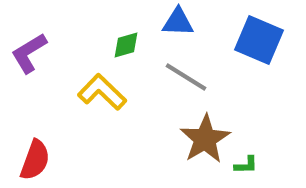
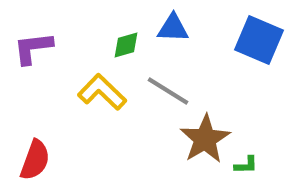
blue triangle: moved 5 px left, 6 px down
purple L-shape: moved 4 px right, 5 px up; rotated 24 degrees clockwise
gray line: moved 18 px left, 14 px down
